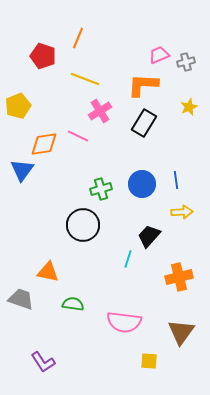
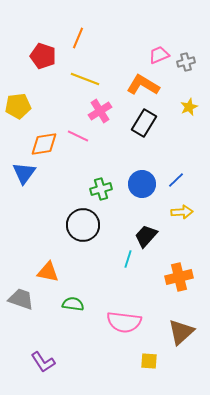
orange L-shape: rotated 28 degrees clockwise
yellow pentagon: rotated 15 degrees clockwise
blue triangle: moved 2 px right, 3 px down
blue line: rotated 54 degrees clockwise
black trapezoid: moved 3 px left
brown triangle: rotated 12 degrees clockwise
